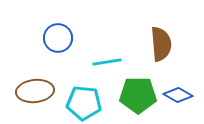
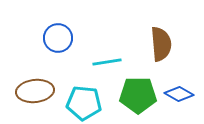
blue diamond: moved 1 px right, 1 px up
